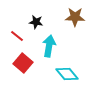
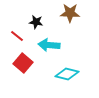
brown star: moved 5 px left, 4 px up
cyan arrow: moved 1 px up; rotated 95 degrees counterclockwise
cyan diamond: rotated 35 degrees counterclockwise
